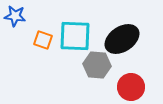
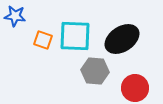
gray hexagon: moved 2 px left, 6 px down
red circle: moved 4 px right, 1 px down
